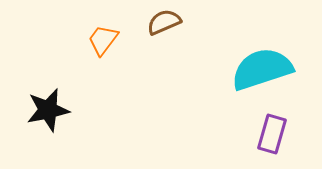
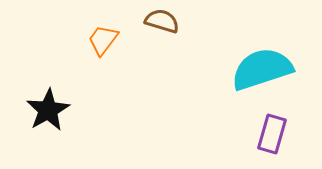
brown semicircle: moved 2 px left, 1 px up; rotated 40 degrees clockwise
black star: rotated 18 degrees counterclockwise
